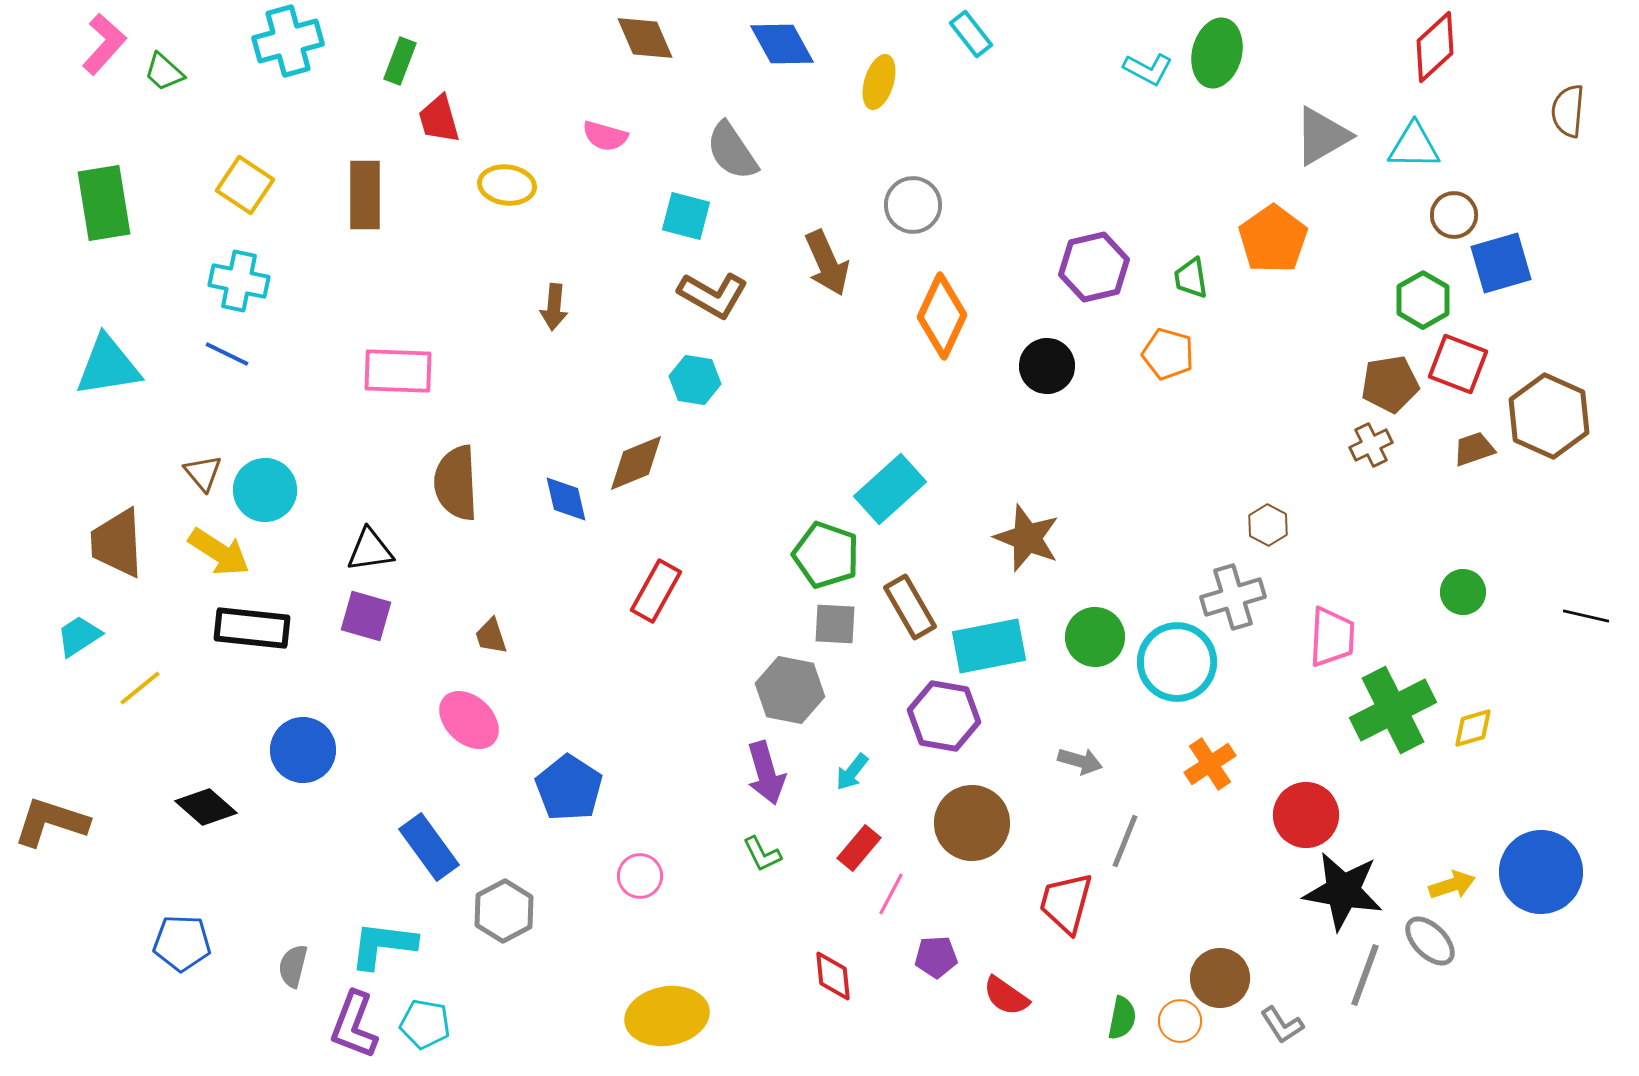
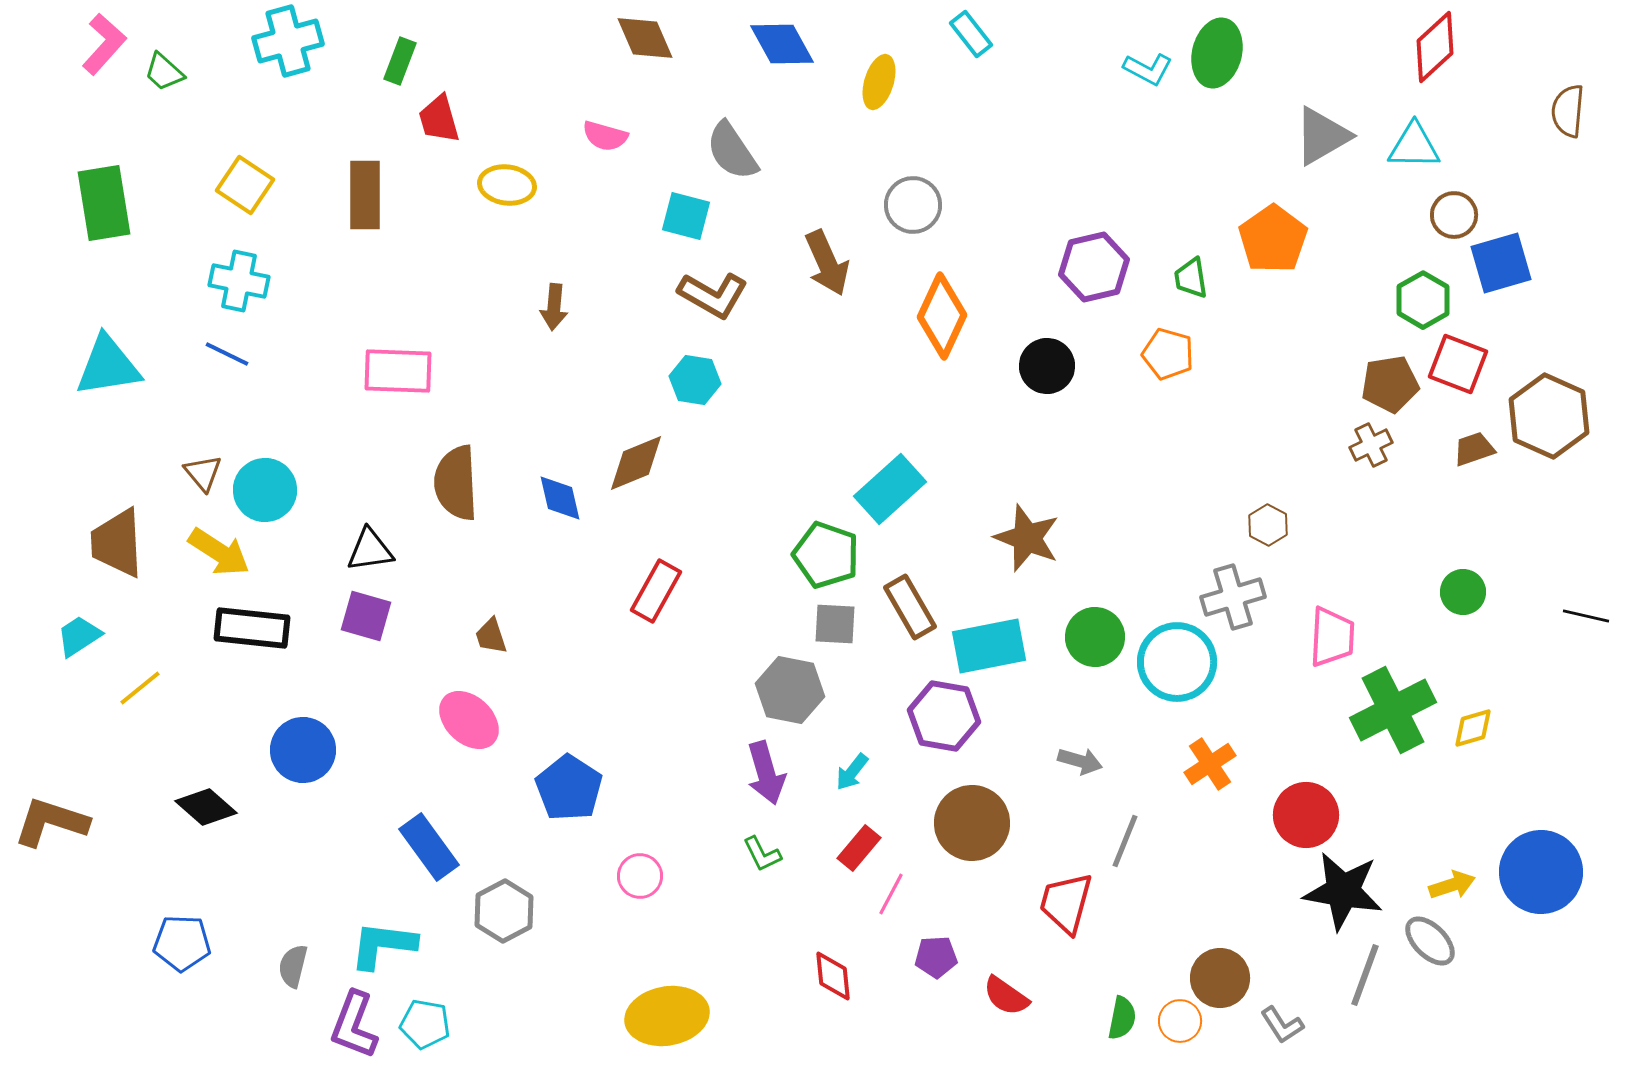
blue diamond at (566, 499): moved 6 px left, 1 px up
